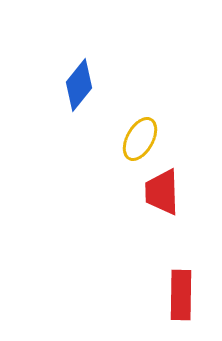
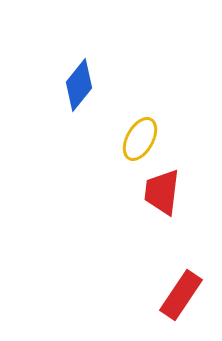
red trapezoid: rotated 9 degrees clockwise
red rectangle: rotated 33 degrees clockwise
